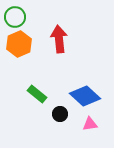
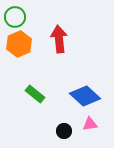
green rectangle: moved 2 px left
black circle: moved 4 px right, 17 px down
